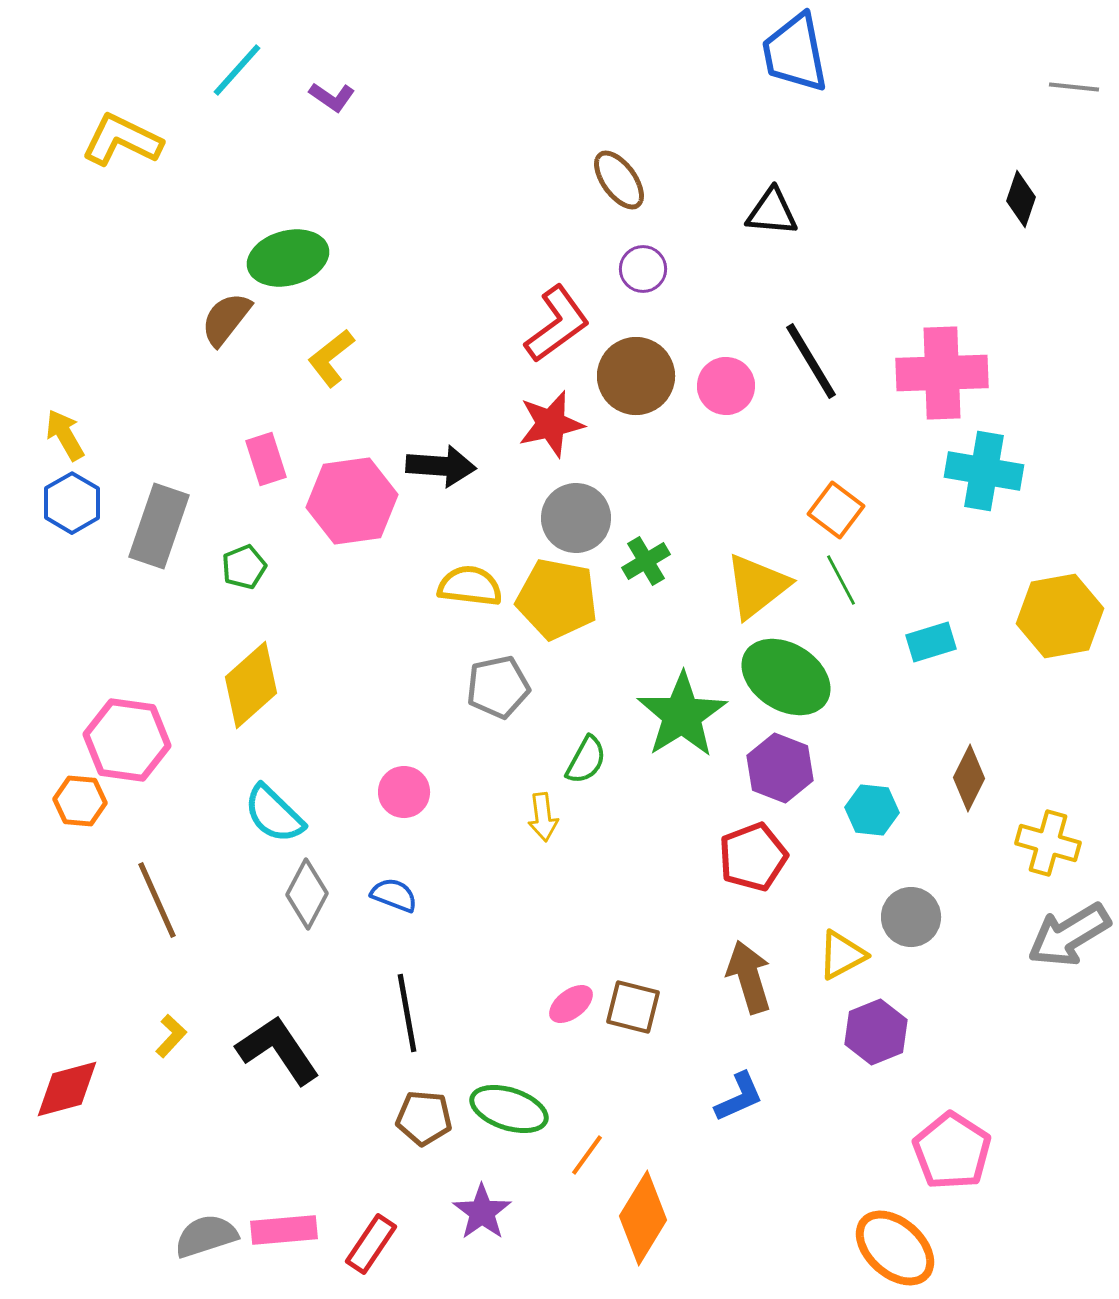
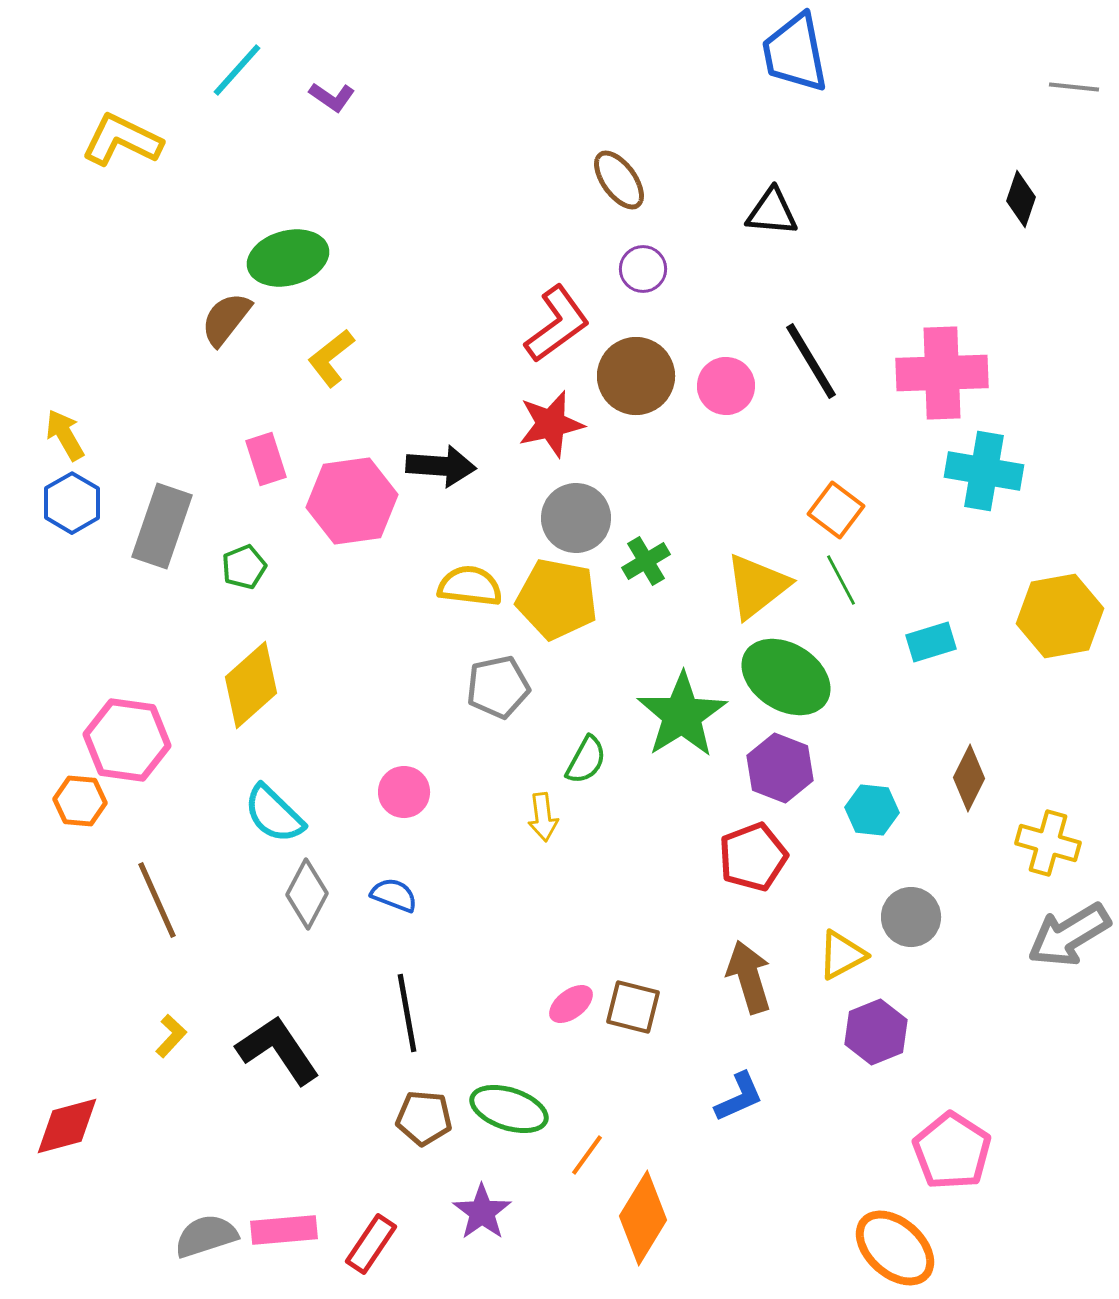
gray rectangle at (159, 526): moved 3 px right
red diamond at (67, 1089): moved 37 px down
